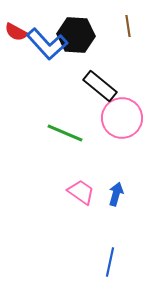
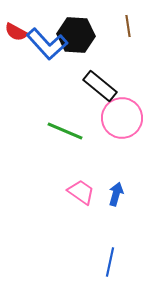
green line: moved 2 px up
